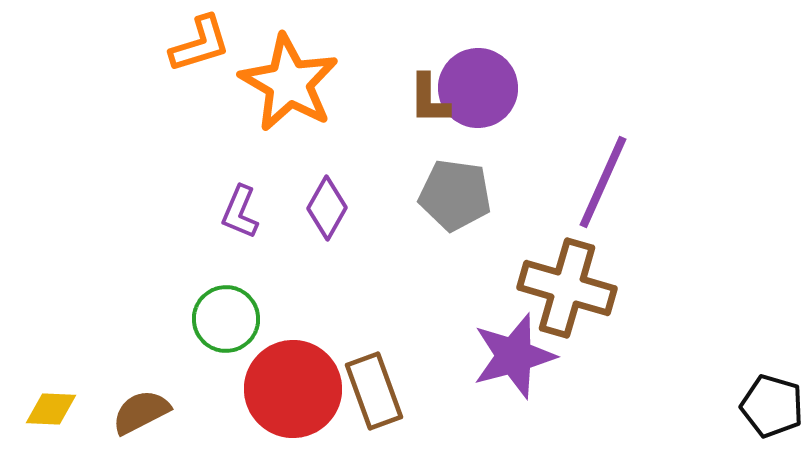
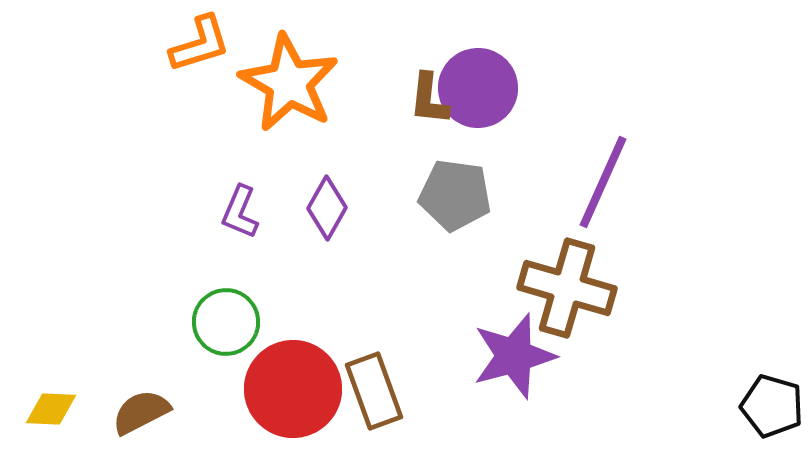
brown L-shape: rotated 6 degrees clockwise
green circle: moved 3 px down
